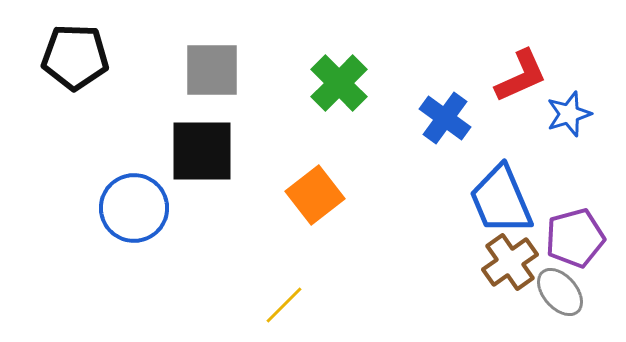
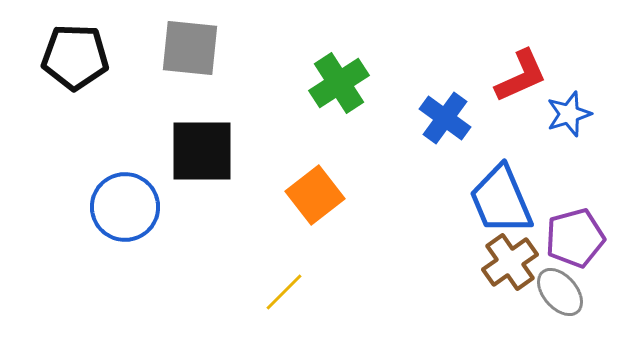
gray square: moved 22 px left, 22 px up; rotated 6 degrees clockwise
green cross: rotated 12 degrees clockwise
blue circle: moved 9 px left, 1 px up
yellow line: moved 13 px up
